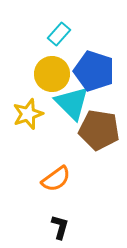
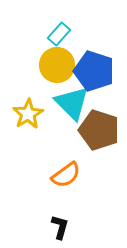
yellow circle: moved 5 px right, 9 px up
yellow star: rotated 12 degrees counterclockwise
brown pentagon: rotated 9 degrees clockwise
orange semicircle: moved 10 px right, 4 px up
